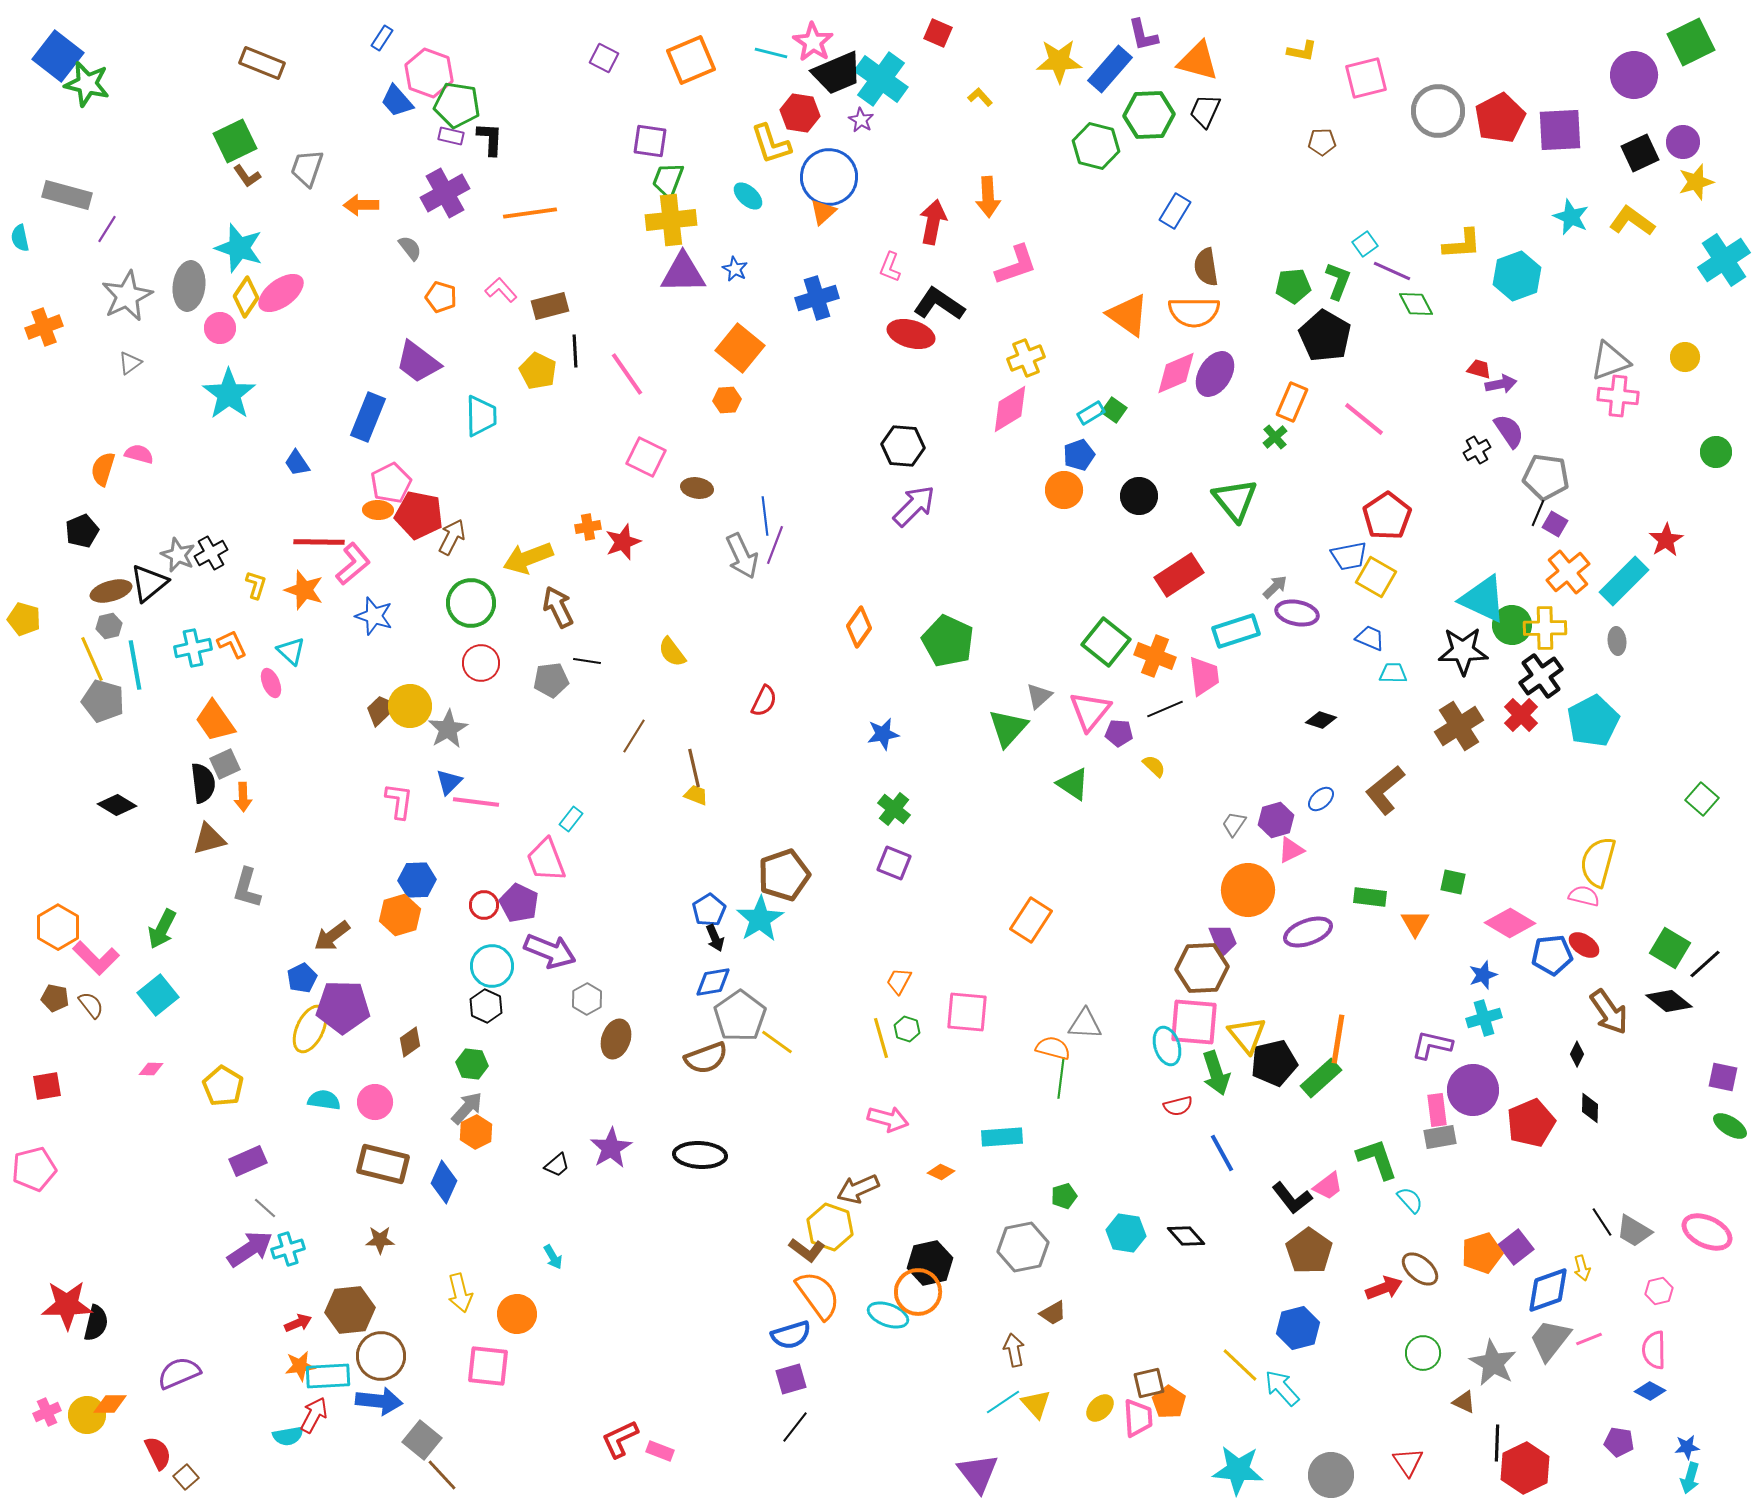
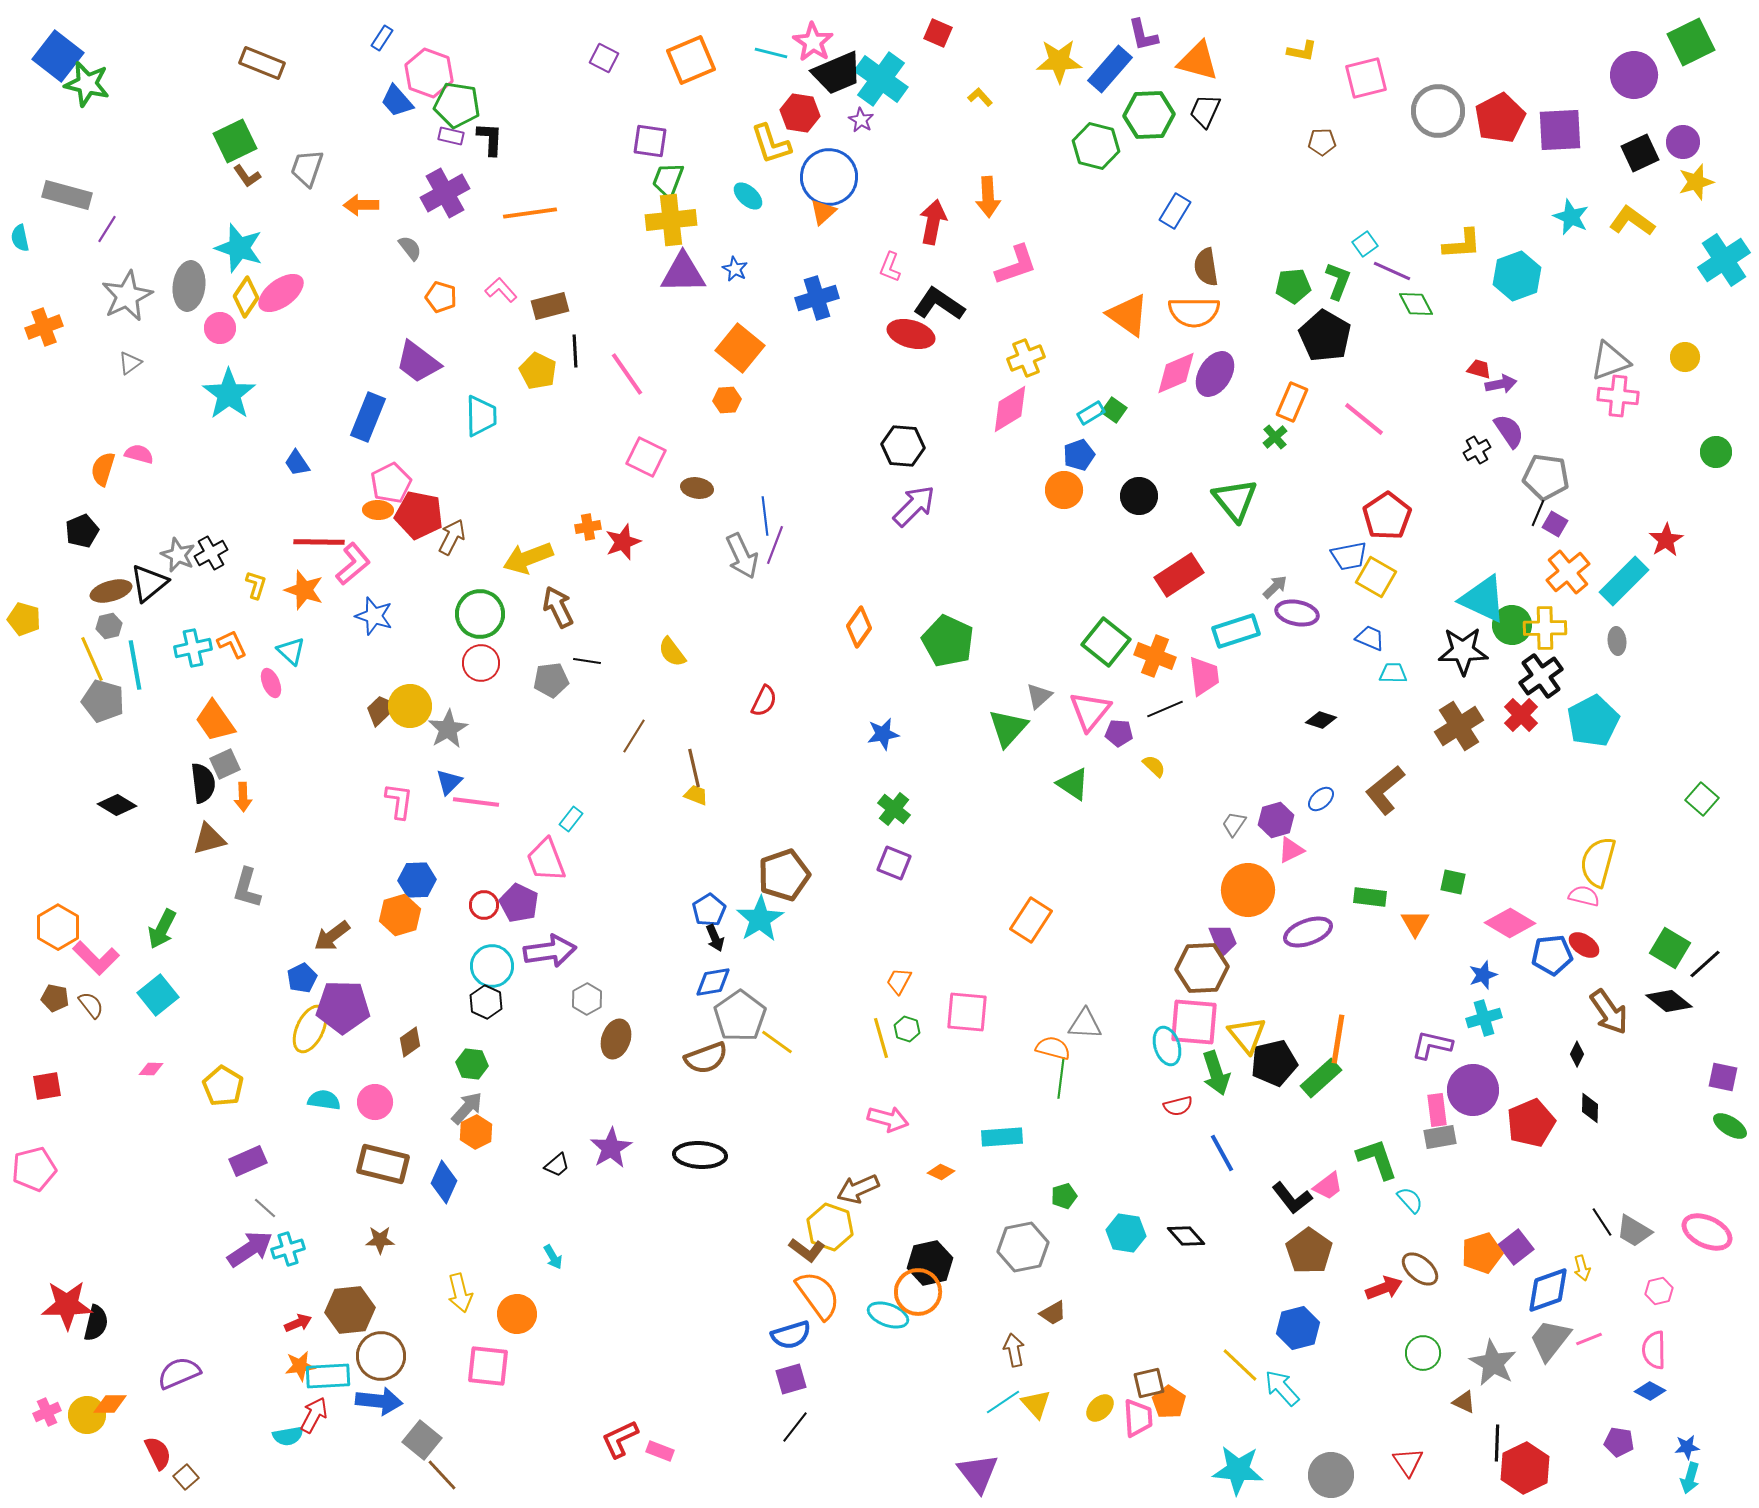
green circle at (471, 603): moved 9 px right, 11 px down
purple arrow at (550, 951): rotated 30 degrees counterclockwise
black hexagon at (486, 1006): moved 4 px up
